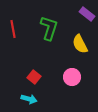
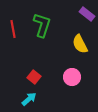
green L-shape: moved 7 px left, 3 px up
cyan arrow: rotated 56 degrees counterclockwise
